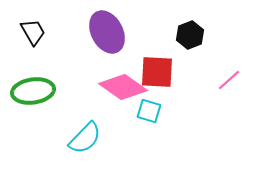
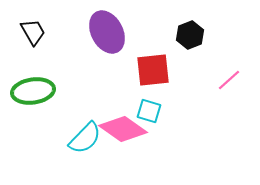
red square: moved 4 px left, 2 px up; rotated 9 degrees counterclockwise
pink diamond: moved 42 px down
